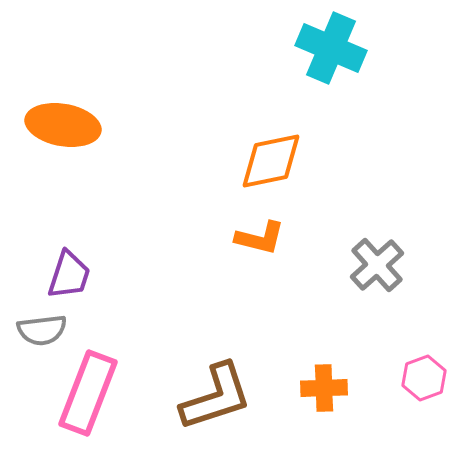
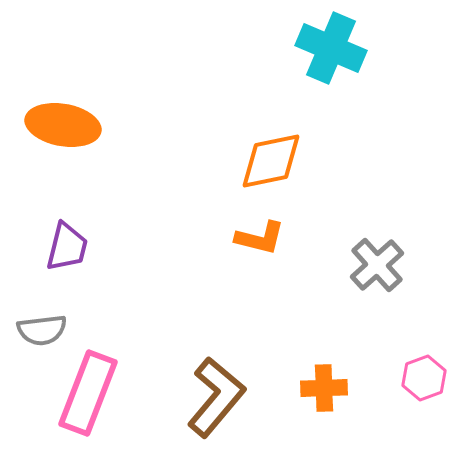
purple trapezoid: moved 2 px left, 28 px up; rotated 4 degrees counterclockwise
brown L-shape: rotated 32 degrees counterclockwise
